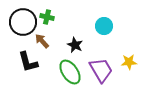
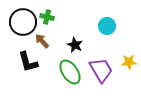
cyan circle: moved 3 px right
